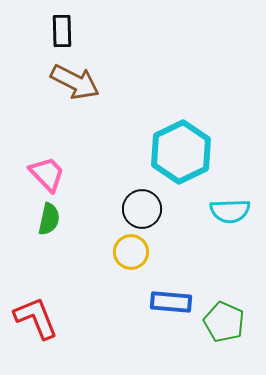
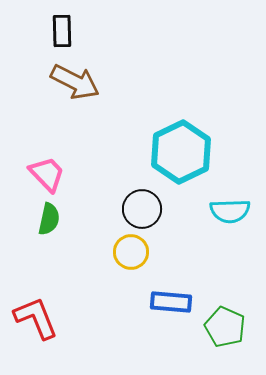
green pentagon: moved 1 px right, 5 px down
